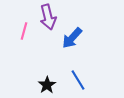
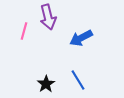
blue arrow: moved 9 px right; rotated 20 degrees clockwise
black star: moved 1 px left, 1 px up
